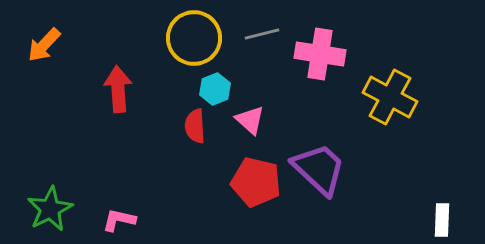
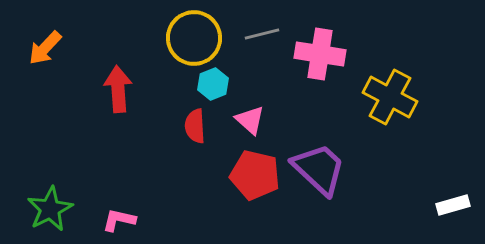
orange arrow: moved 1 px right, 3 px down
cyan hexagon: moved 2 px left, 5 px up
red pentagon: moved 1 px left, 7 px up
white rectangle: moved 11 px right, 15 px up; rotated 72 degrees clockwise
